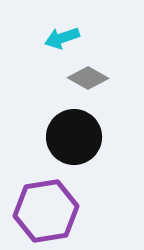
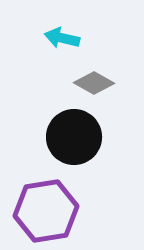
cyan arrow: rotated 32 degrees clockwise
gray diamond: moved 6 px right, 5 px down
